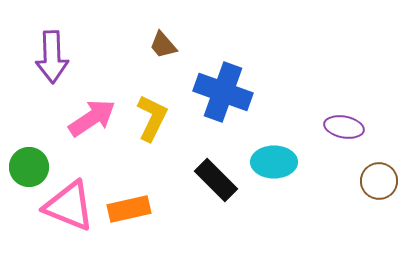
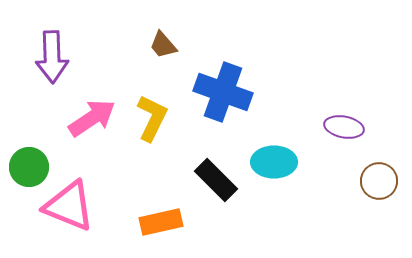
orange rectangle: moved 32 px right, 13 px down
